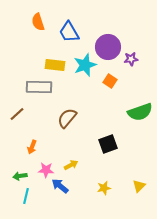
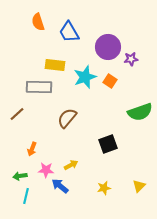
cyan star: moved 12 px down
orange arrow: moved 2 px down
